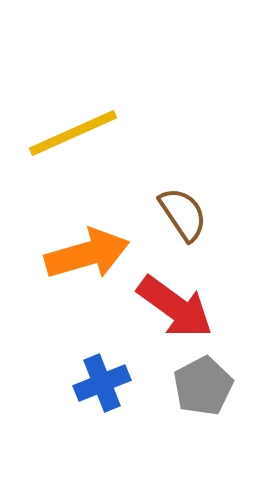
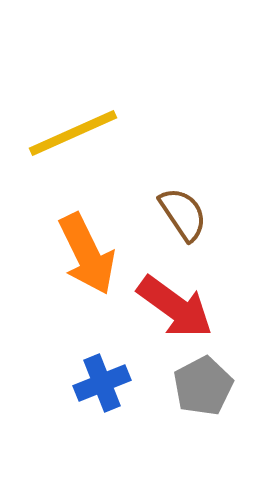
orange arrow: rotated 80 degrees clockwise
